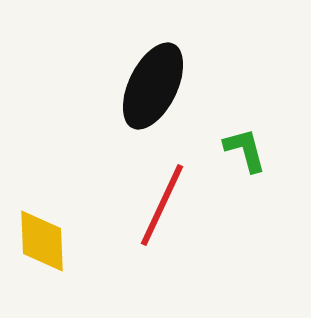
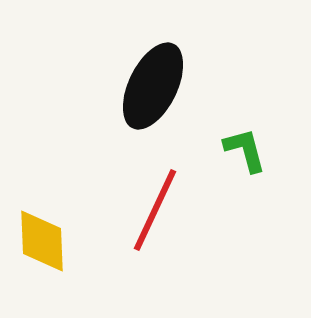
red line: moved 7 px left, 5 px down
